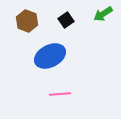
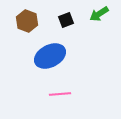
green arrow: moved 4 px left
black square: rotated 14 degrees clockwise
